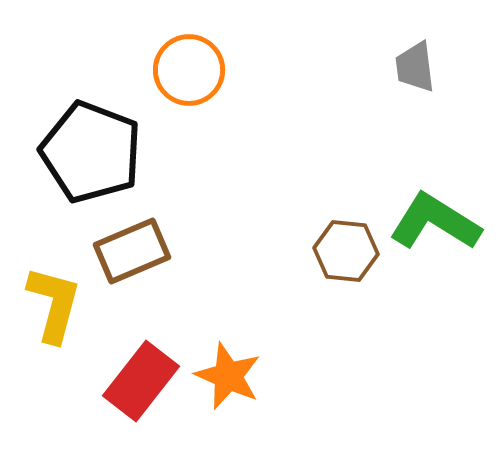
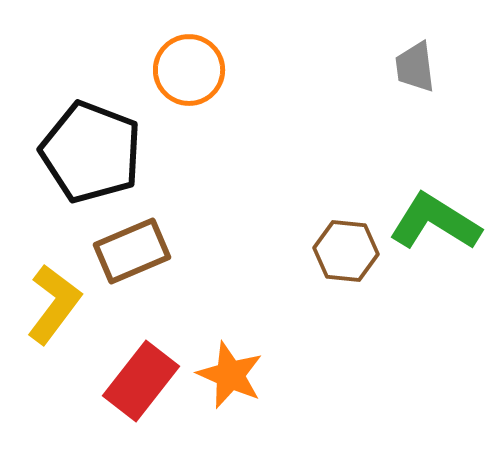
yellow L-shape: rotated 22 degrees clockwise
orange star: moved 2 px right, 1 px up
